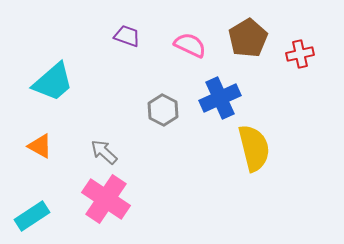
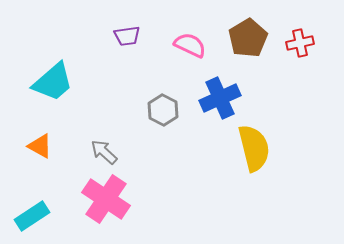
purple trapezoid: rotated 152 degrees clockwise
red cross: moved 11 px up
